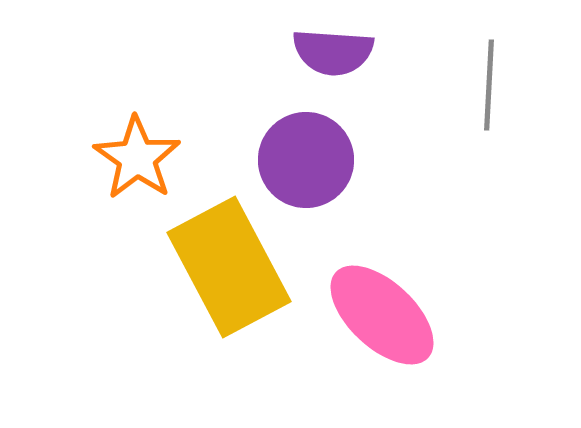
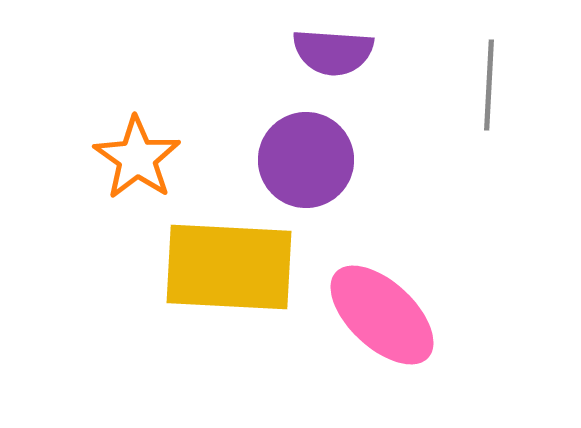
yellow rectangle: rotated 59 degrees counterclockwise
